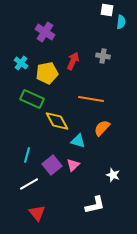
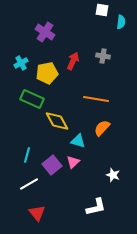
white square: moved 5 px left
cyan cross: rotated 24 degrees clockwise
orange line: moved 5 px right
pink triangle: moved 3 px up
white L-shape: moved 1 px right, 2 px down
